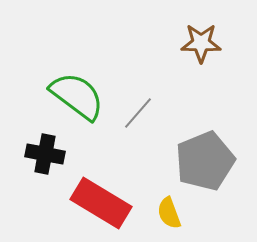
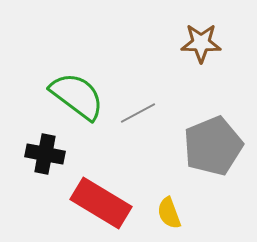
gray line: rotated 21 degrees clockwise
gray pentagon: moved 8 px right, 15 px up
